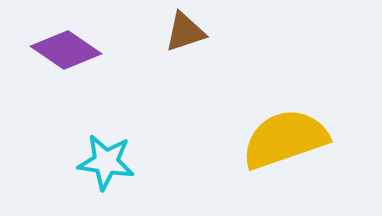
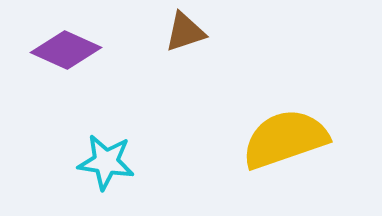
purple diamond: rotated 10 degrees counterclockwise
